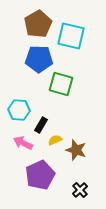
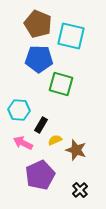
brown pentagon: rotated 20 degrees counterclockwise
